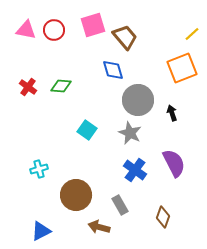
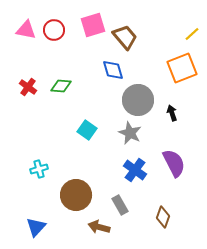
blue triangle: moved 5 px left, 4 px up; rotated 20 degrees counterclockwise
